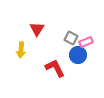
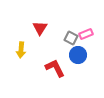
red triangle: moved 3 px right, 1 px up
pink rectangle: moved 8 px up
